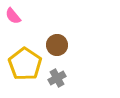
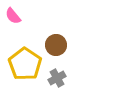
brown circle: moved 1 px left
